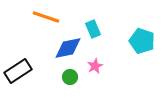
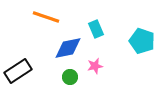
cyan rectangle: moved 3 px right
pink star: rotated 14 degrees clockwise
